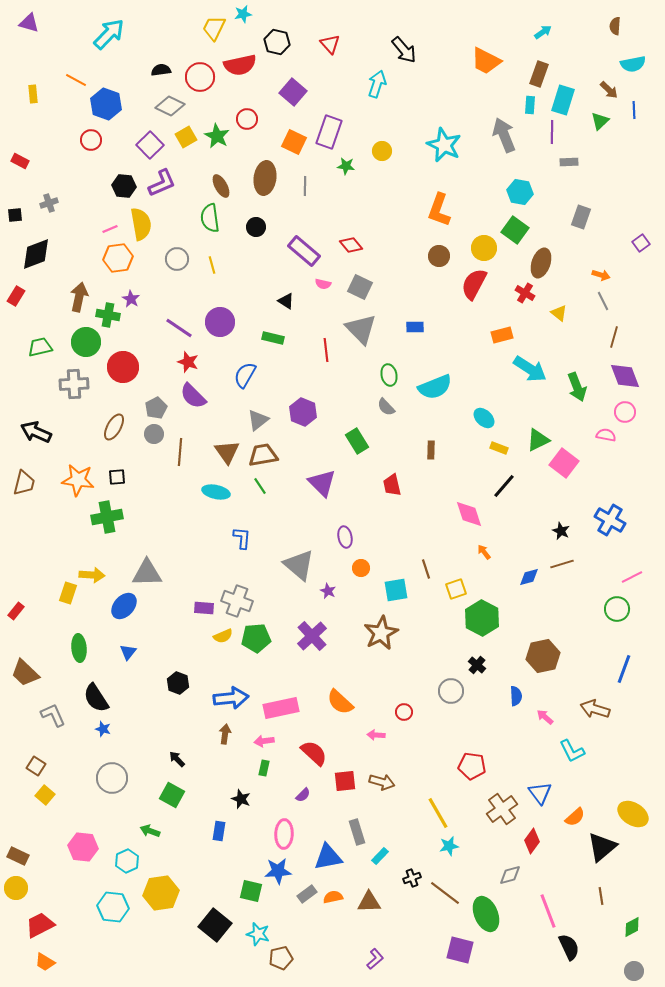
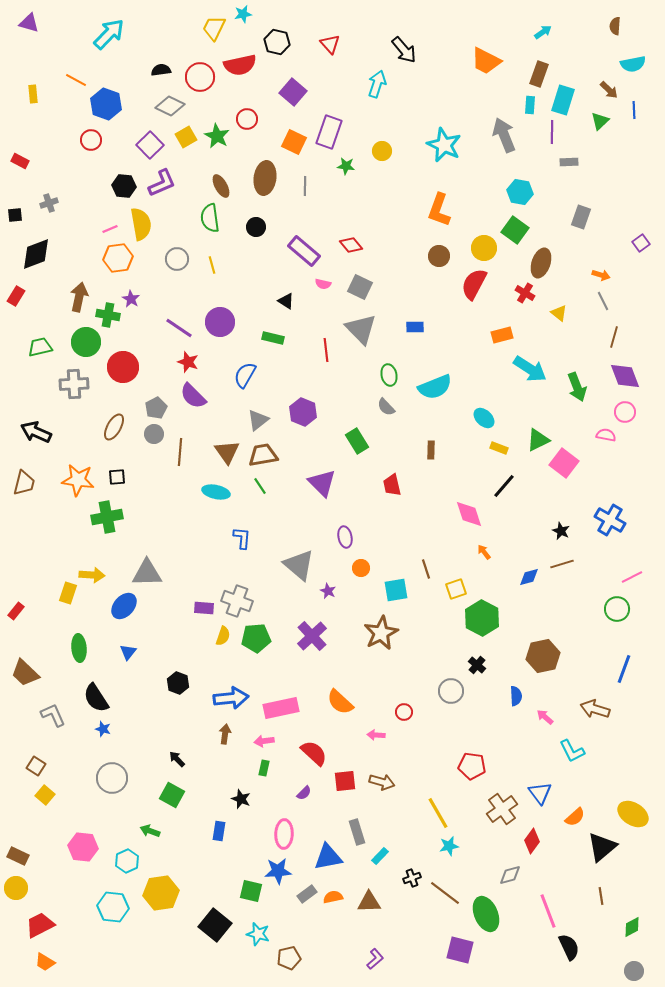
yellow semicircle at (223, 636): rotated 48 degrees counterclockwise
purple semicircle at (303, 795): moved 1 px right, 2 px up
brown pentagon at (281, 958): moved 8 px right
